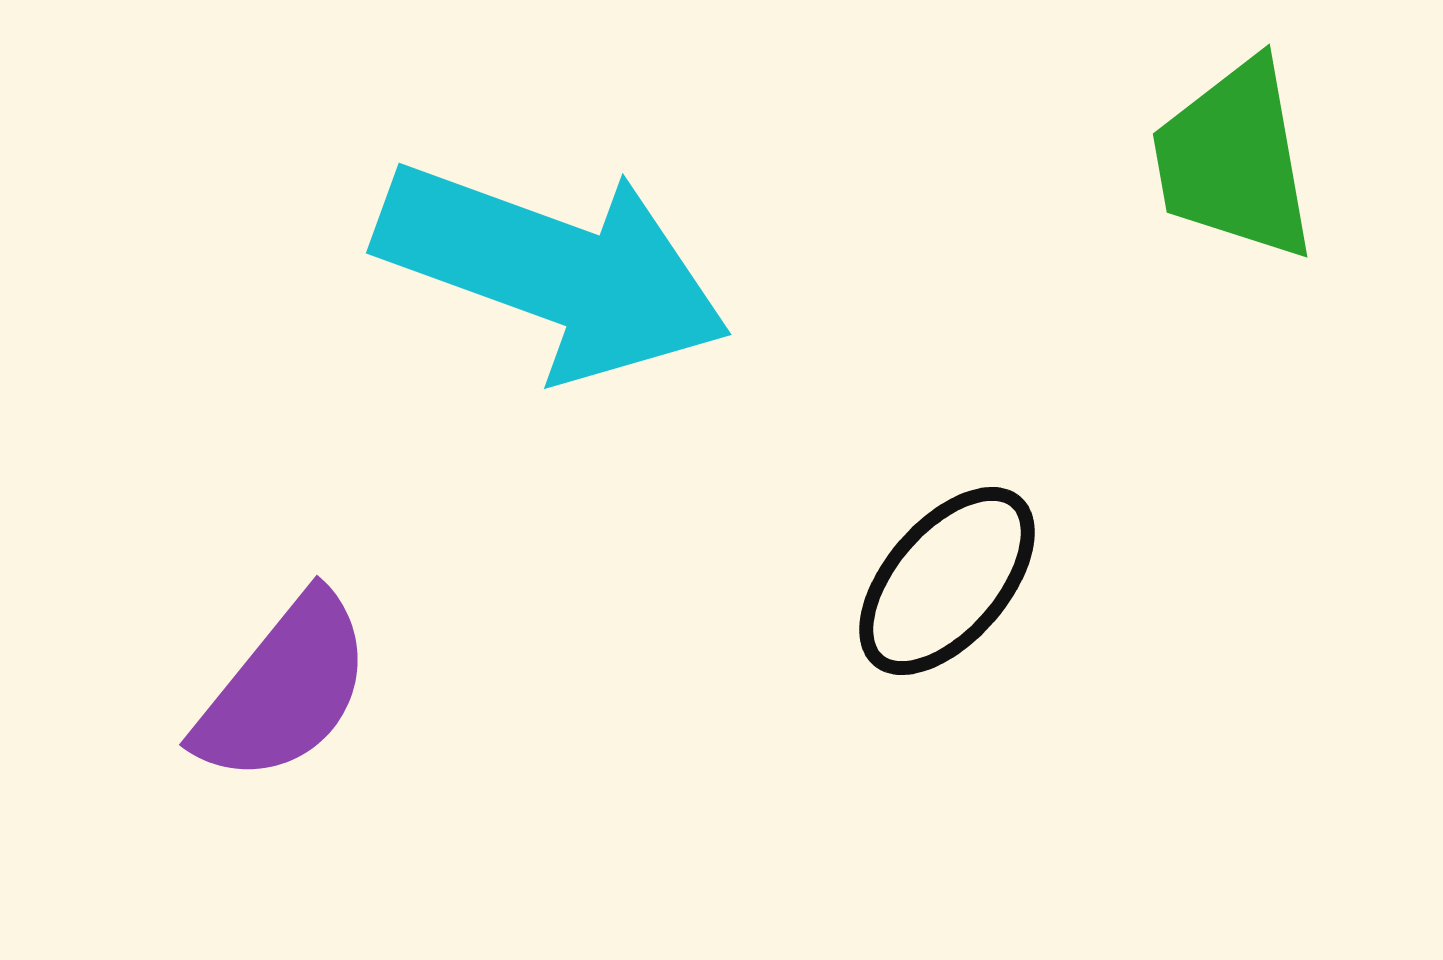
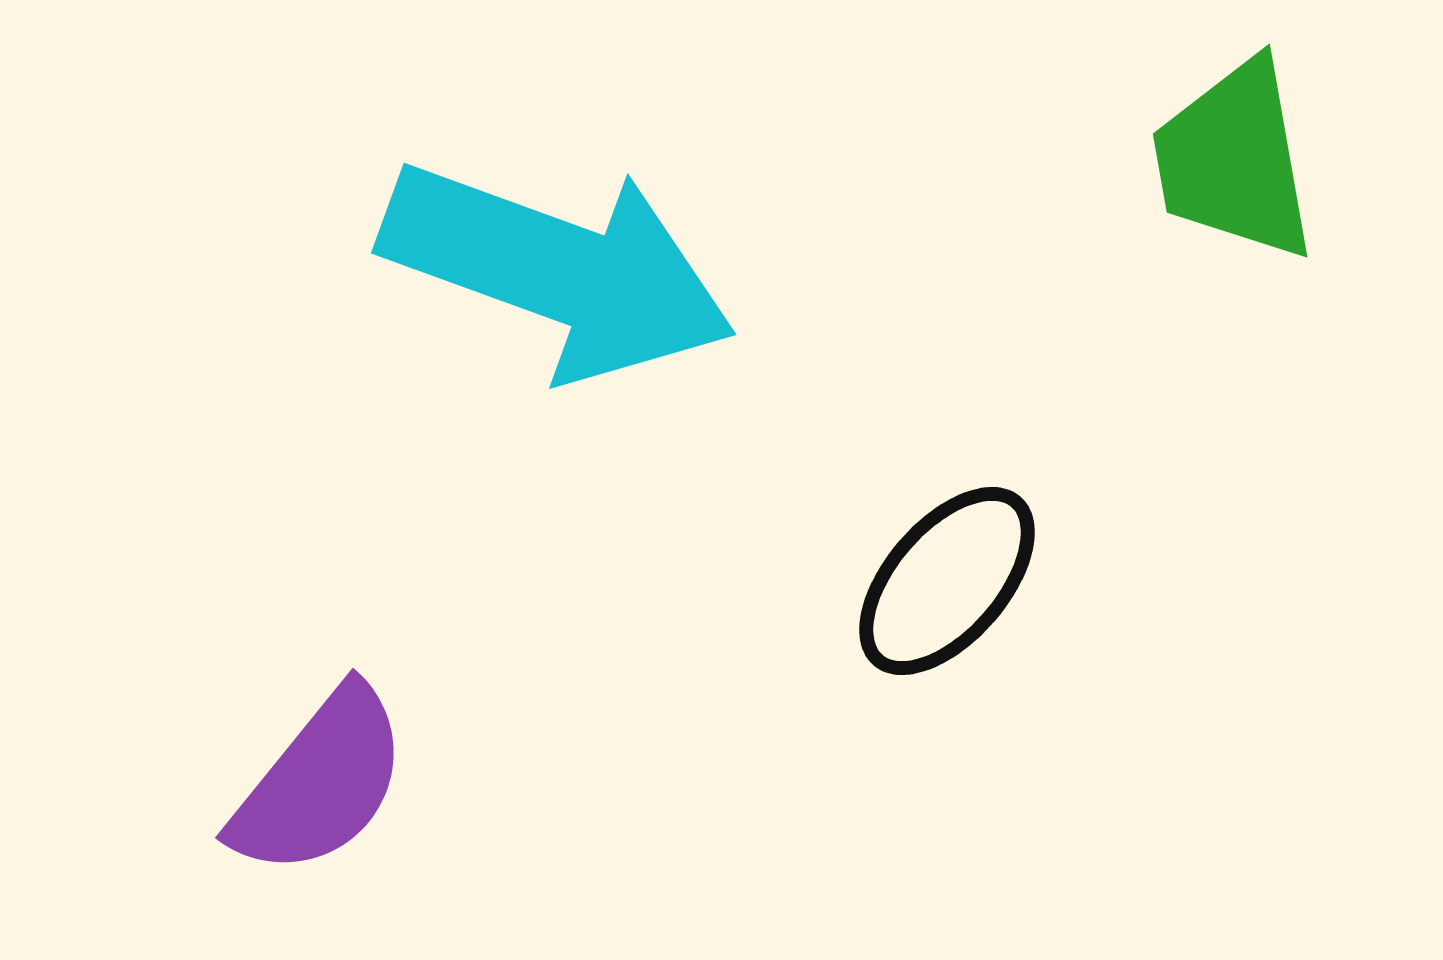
cyan arrow: moved 5 px right
purple semicircle: moved 36 px right, 93 px down
